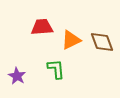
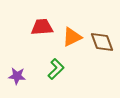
orange triangle: moved 1 px right, 3 px up
green L-shape: rotated 50 degrees clockwise
purple star: rotated 24 degrees counterclockwise
